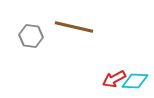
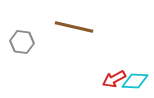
gray hexagon: moved 9 px left, 6 px down
